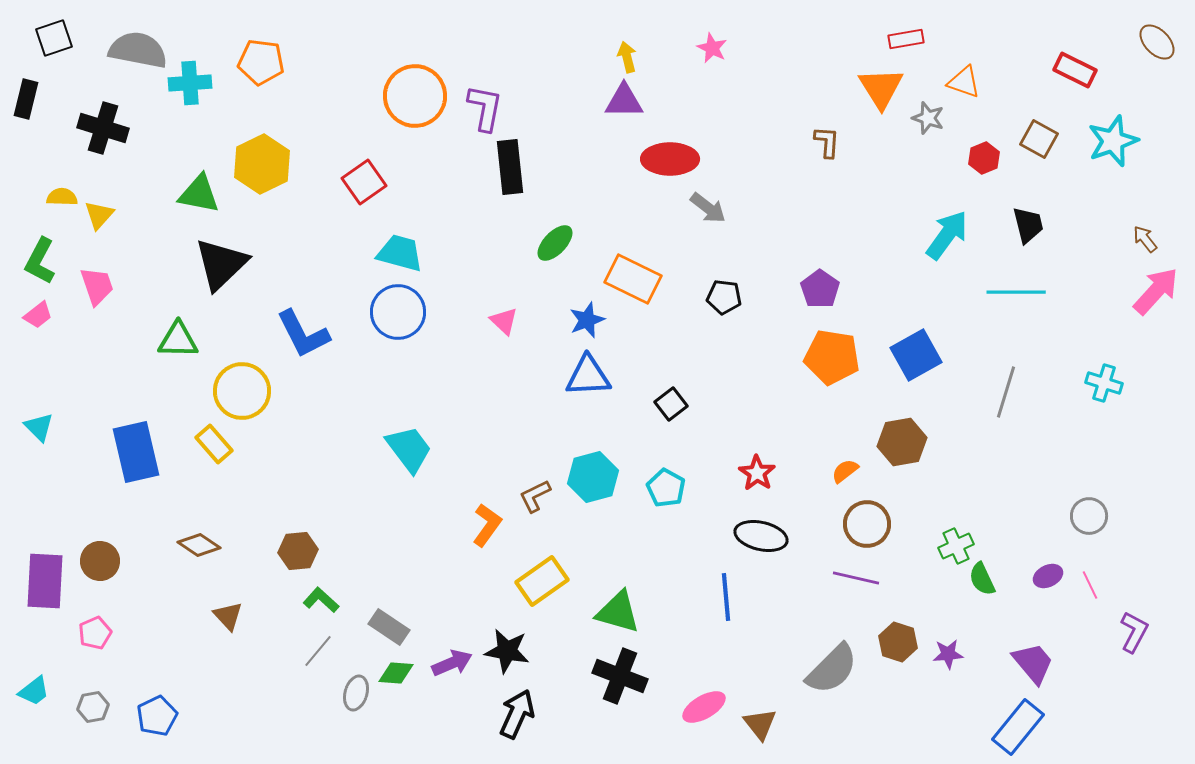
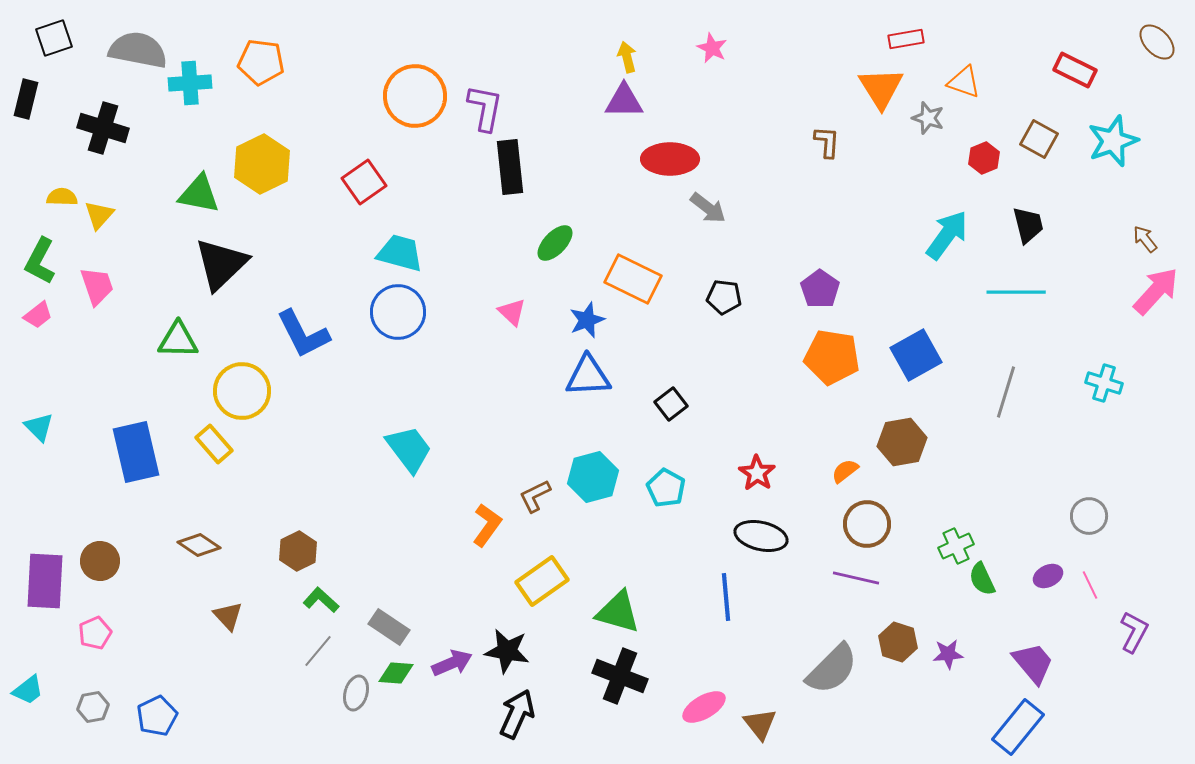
pink triangle at (504, 321): moved 8 px right, 9 px up
brown hexagon at (298, 551): rotated 21 degrees counterclockwise
cyan trapezoid at (34, 691): moved 6 px left, 1 px up
